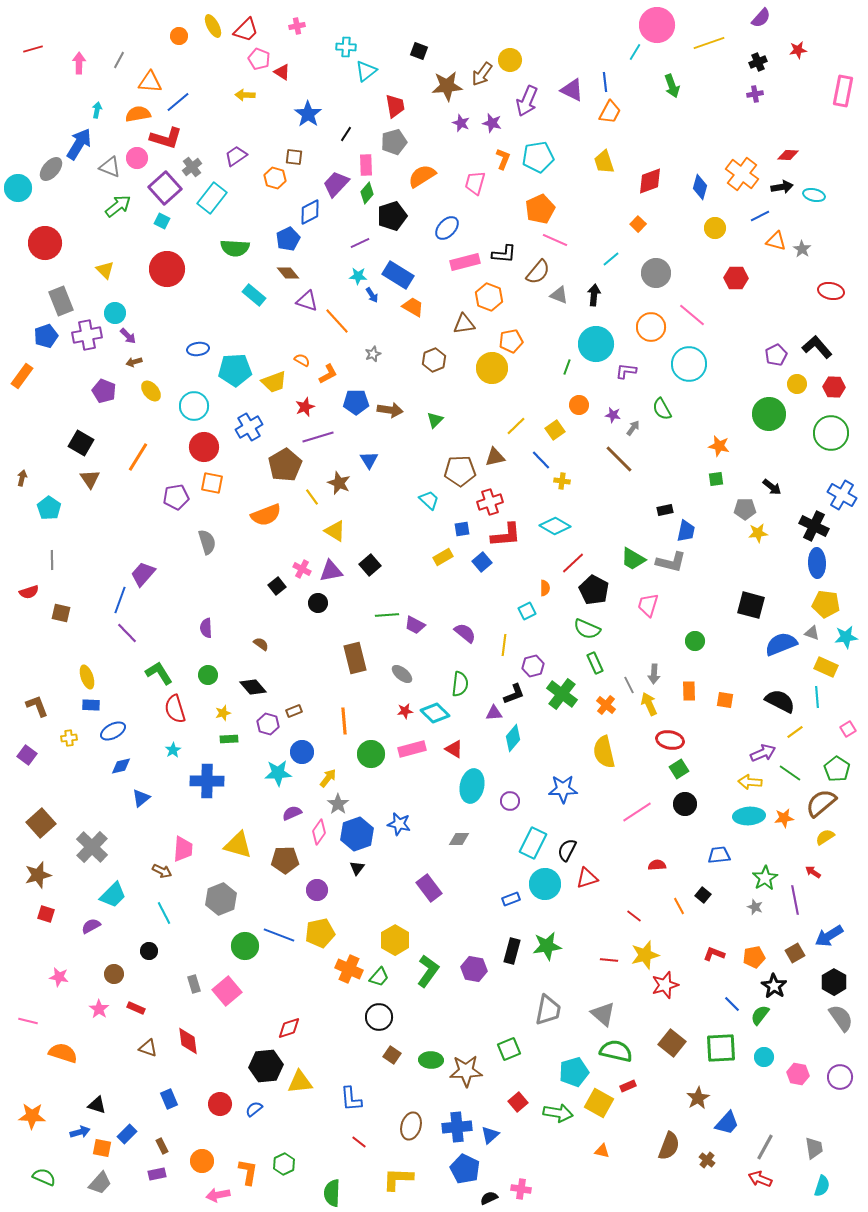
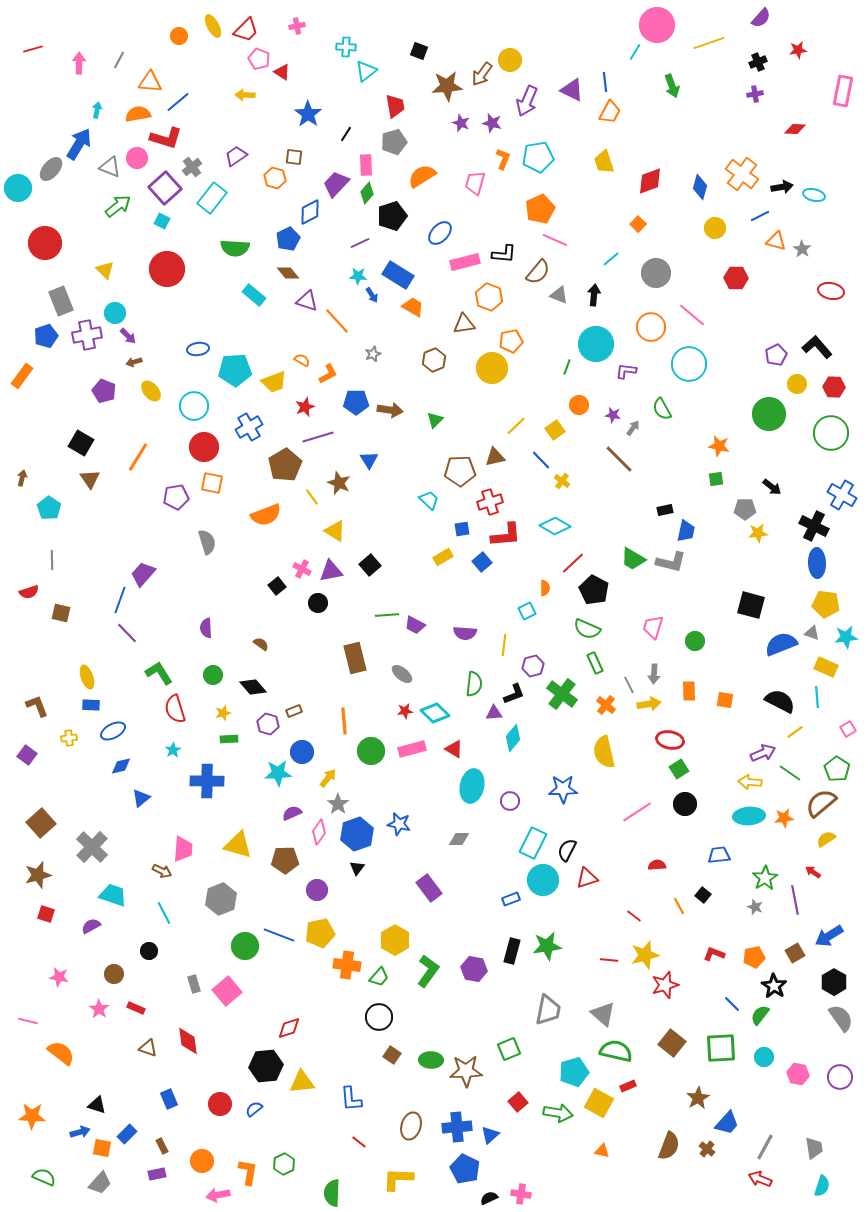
red diamond at (788, 155): moved 7 px right, 26 px up
blue ellipse at (447, 228): moved 7 px left, 5 px down
yellow cross at (562, 481): rotated 28 degrees clockwise
pink trapezoid at (648, 605): moved 5 px right, 22 px down
purple semicircle at (465, 633): rotated 145 degrees clockwise
green circle at (208, 675): moved 5 px right
green semicircle at (460, 684): moved 14 px right
yellow arrow at (649, 704): rotated 105 degrees clockwise
green circle at (371, 754): moved 3 px up
yellow semicircle at (825, 837): moved 1 px right, 2 px down
cyan circle at (545, 884): moved 2 px left, 4 px up
cyan trapezoid at (113, 895): rotated 116 degrees counterclockwise
orange cross at (349, 969): moved 2 px left, 4 px up; rotated 16 degrees counterclockwise
orange semicircle at (63, 1053): moved 2 px left; rotated 20 degrees clockwise
yellow triangle at (300, 1082): moved 2 px right
brown cross at (707, 1160): moved 11 px up
pink cross at (521, 1189): moved 5 px down
